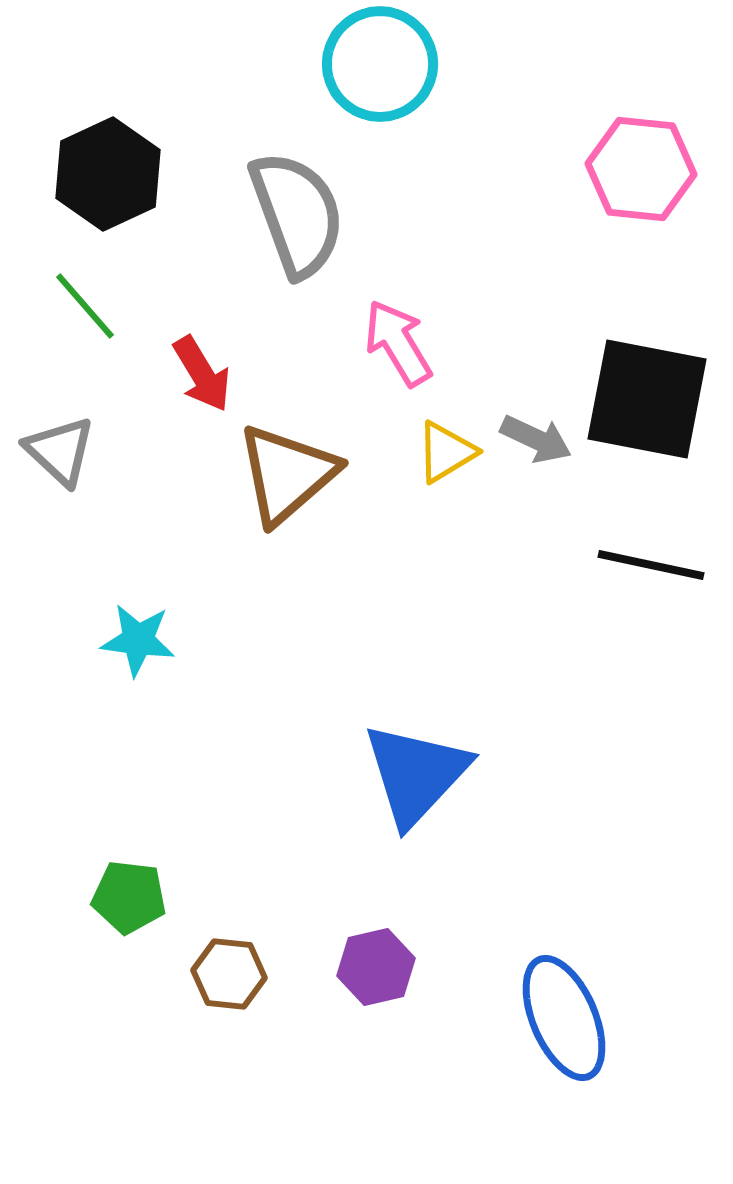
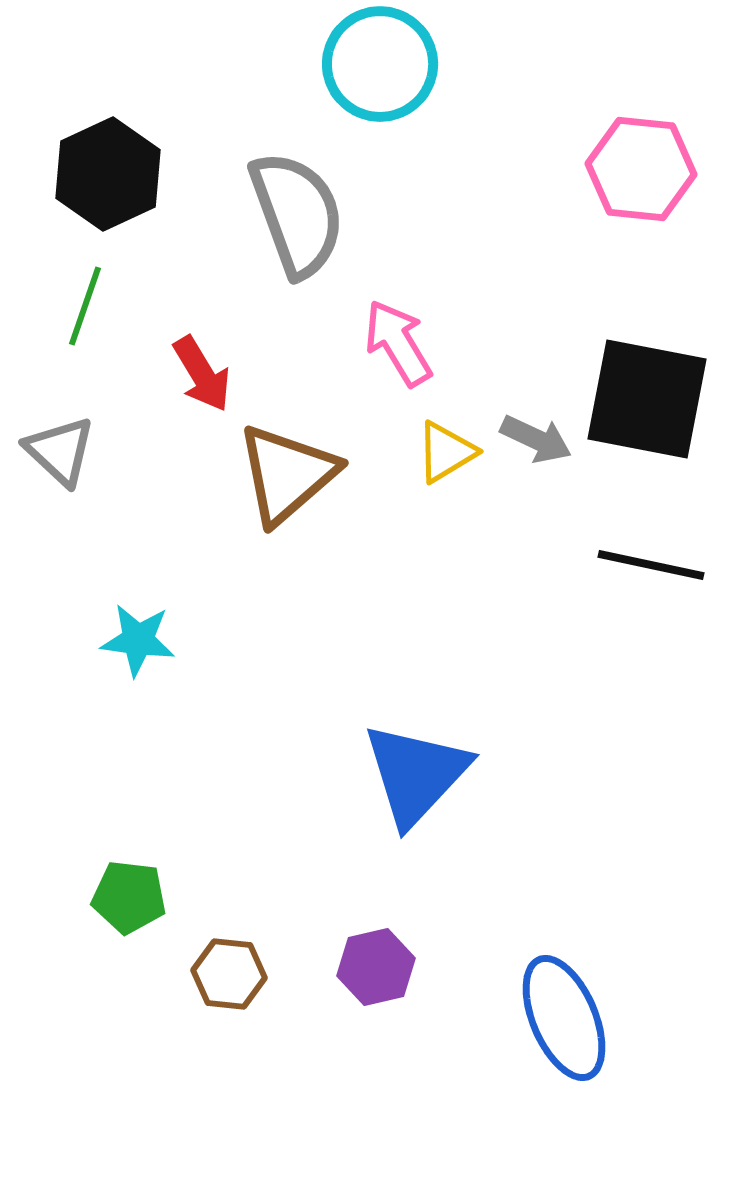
green line: rotated 60 degrees clockwise
